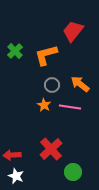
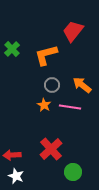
green cross: moved 3 px left, 2 px up
orange arrow: moved 2 px right, 1 px down
